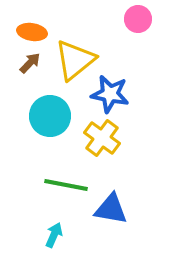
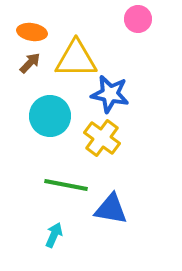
yellow triangle: moved 1 px right, 1 px up; rotated 39 degrees clockwise
